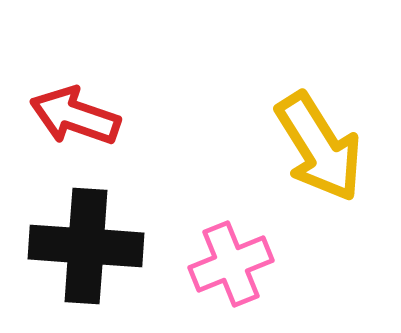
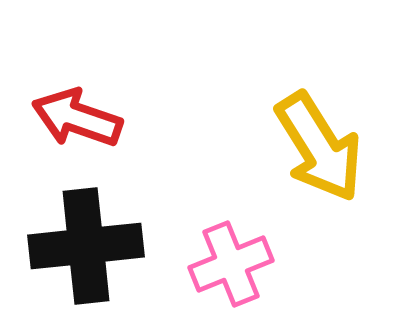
red arrow: moved 2 px right, 2 px down
black cross: rotated 10 degrees counterclockwise
